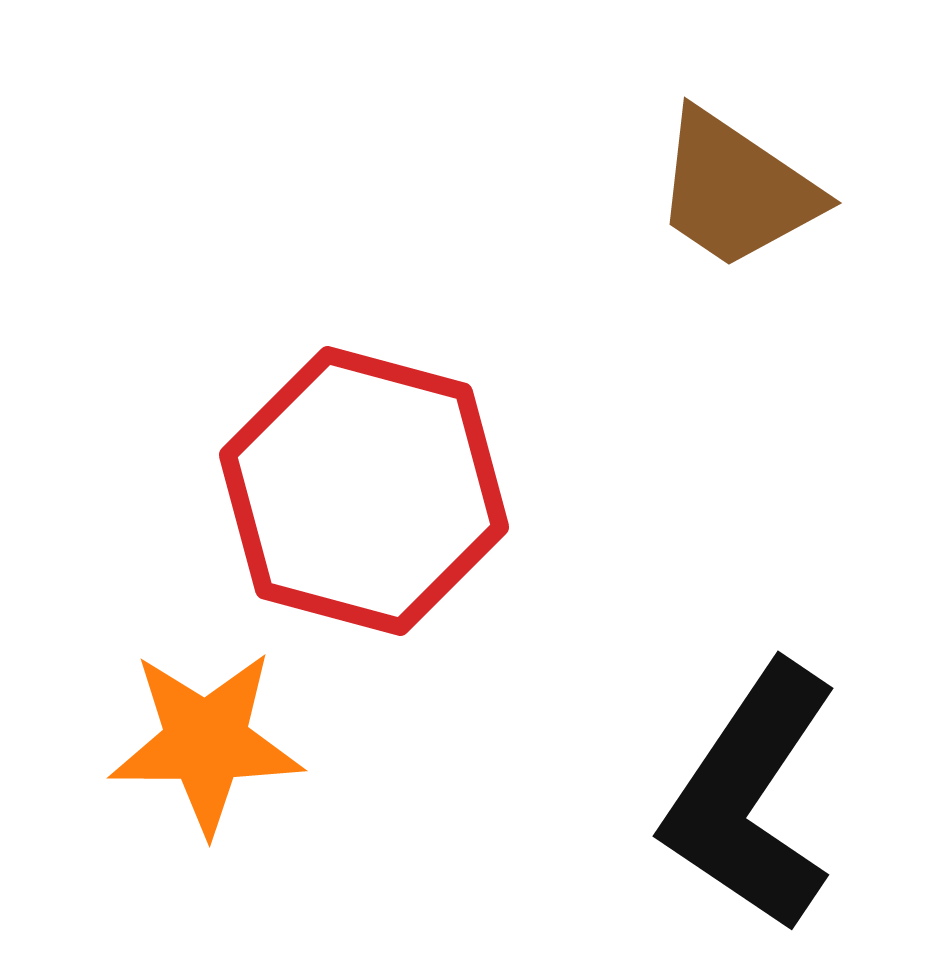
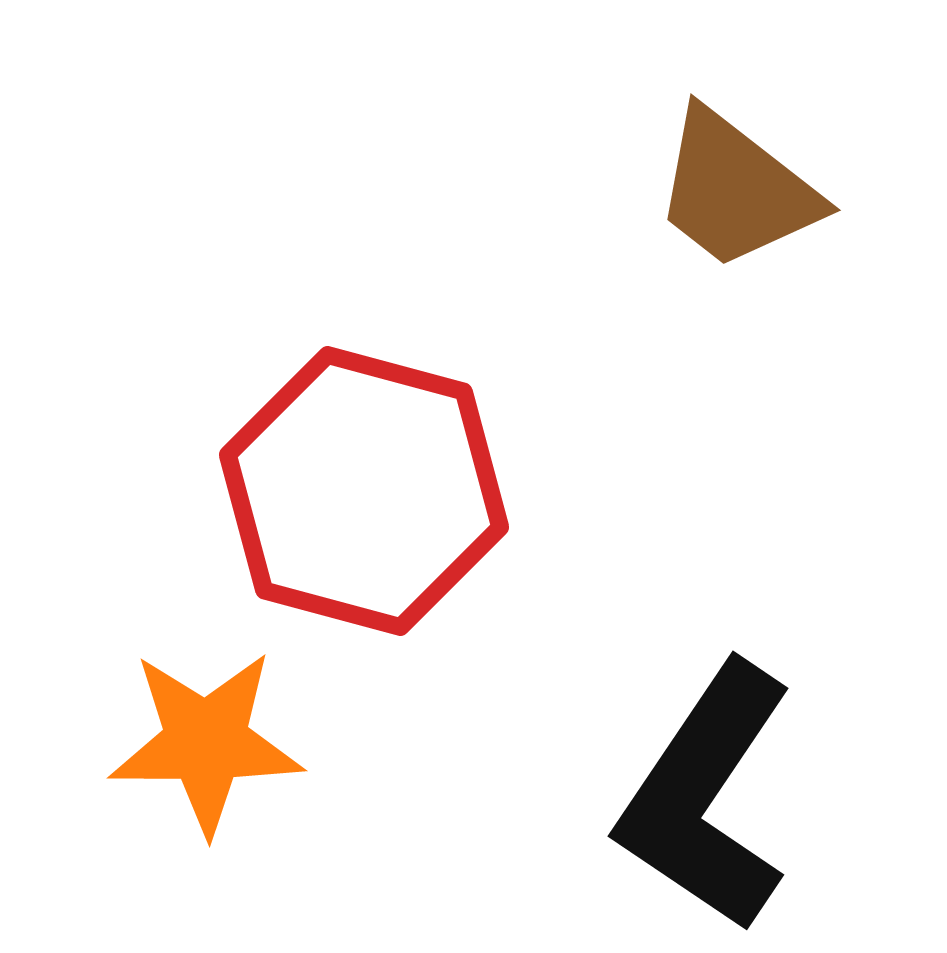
brown trapezoid: rotated 4 degrees clockwise
black L-shape: moved 45 px left
